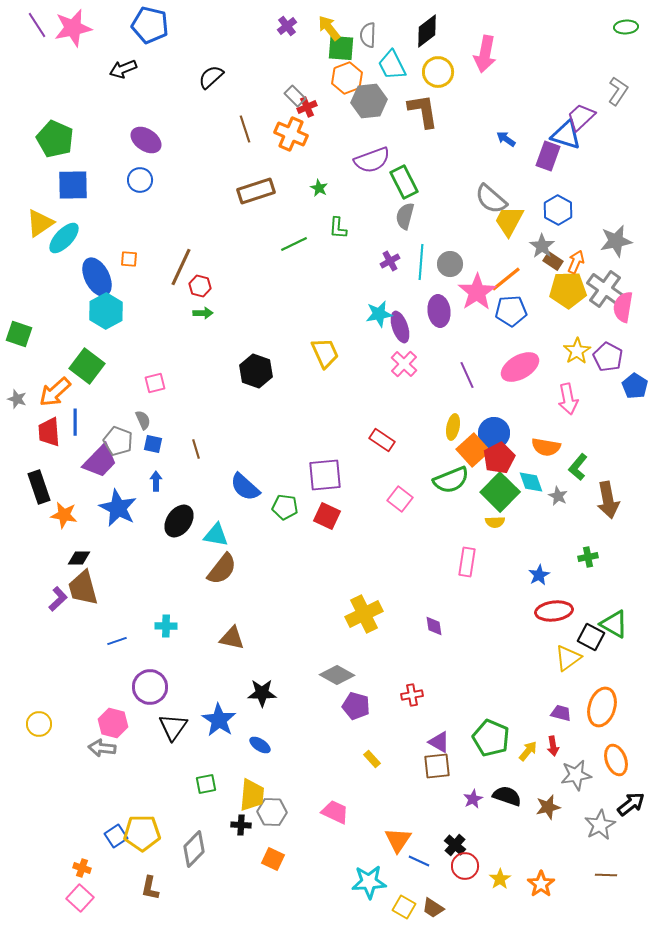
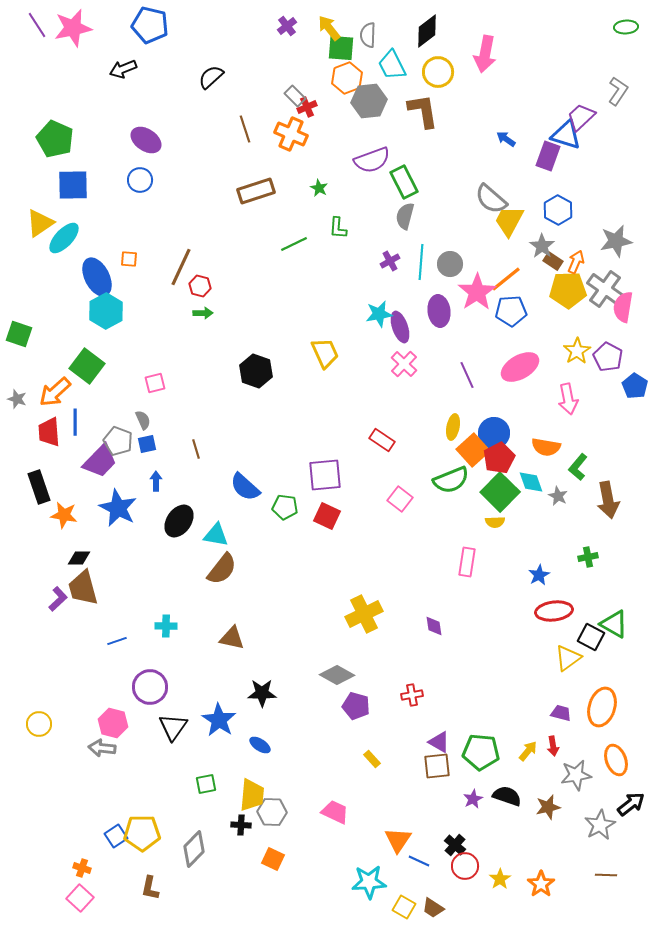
blue square at (153, 444): moved 6 px left; rotated 24 degrees counterclockwise
green pentagon at (491, 738): moved 10 px left, 14 px down; rotated 18 degrees counterclockwise
